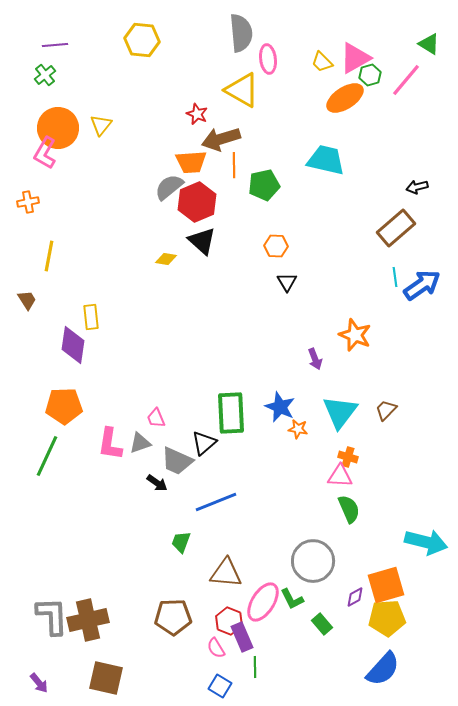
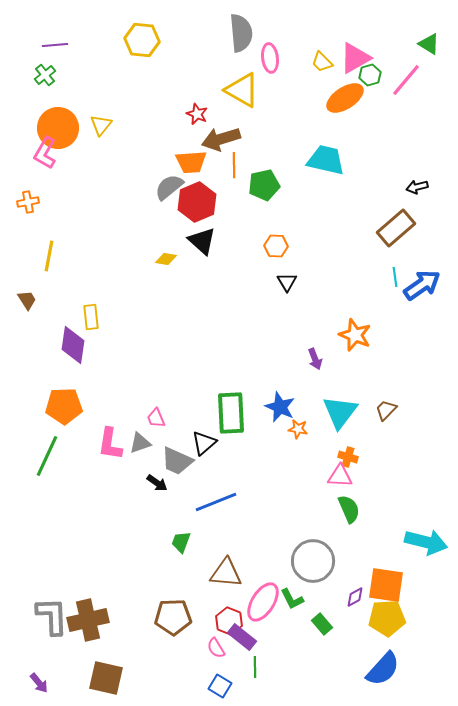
pink ellipse at (268, 59): moved 2 px right, 1 px up
orange square at (386, 585): rotated 24 degrees clockwise
purple rectangle at (242, 637): rotated 28 degrees counterclockwise
